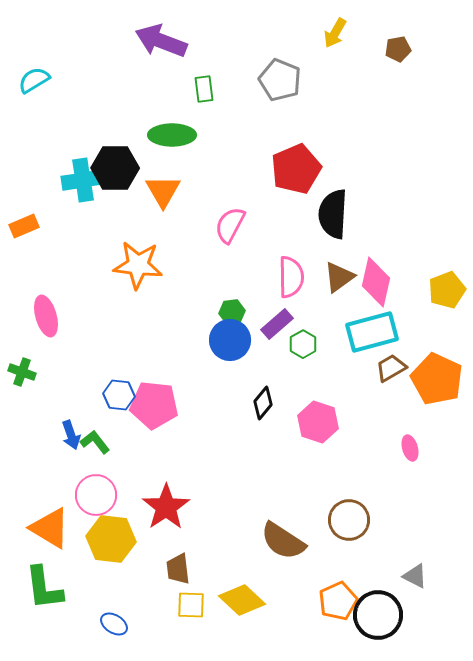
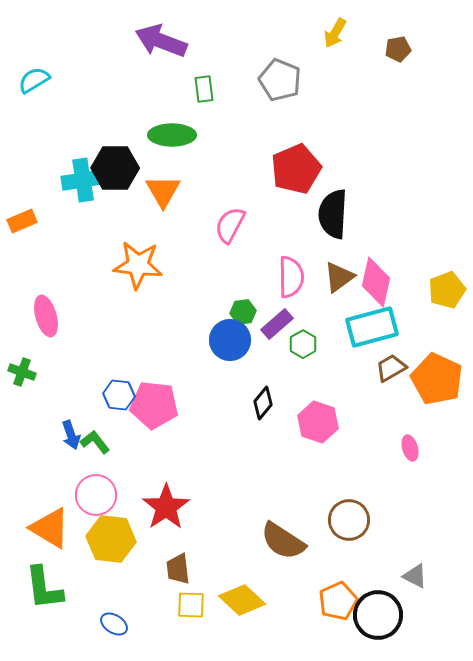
orange rectangle at (24, 226): moved 2 px left, 5 px up
green hexagon at (232, 312): moved 11 px right
cyan rectangle at (372, 332): moved 5 px up
